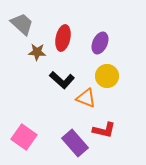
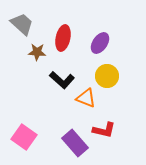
purple ellipse: rotated 10 degrees clockwise
